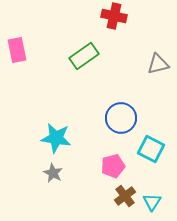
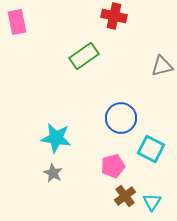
pink rectangle: moved 28 px up
gray triangle: moved 4 px right, 2 px down
